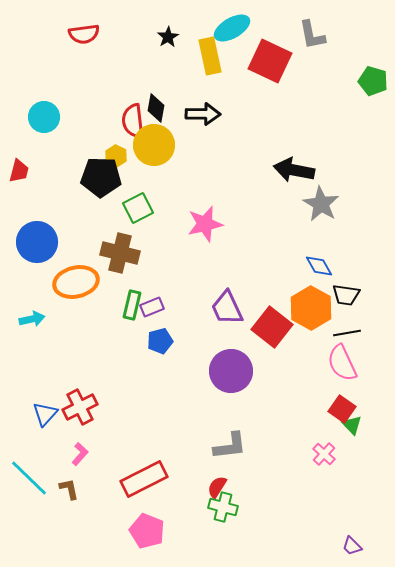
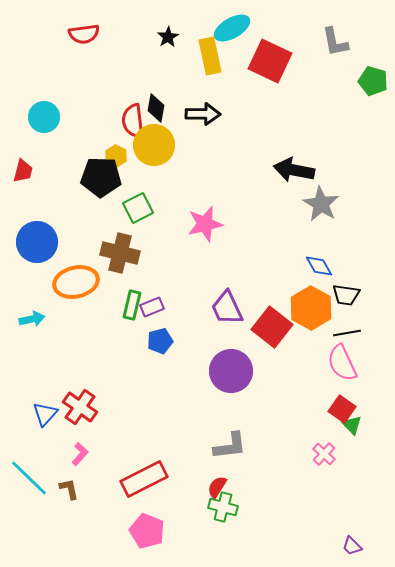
gray L-shape at (312, 35): moved 23 px right, 7 px down
red trapezoid at (19, 171): moved 4 px right
red cross at (80, 407): rotated 28 degrees counterclockwise
